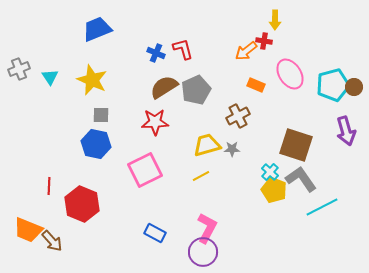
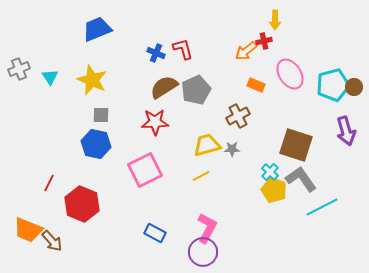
red cross: rotated 21 degrees counterclockwise
red line: moved 3 px up; rotated 24 degrees clockwise
